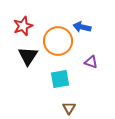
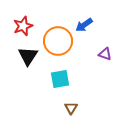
blue arrow: moved 2 px right, 2 px up; rotated 48 degrees counterclockwise
purple triangle: moved 14 px right, 8 px up
brown triangle: moved 2 px right
